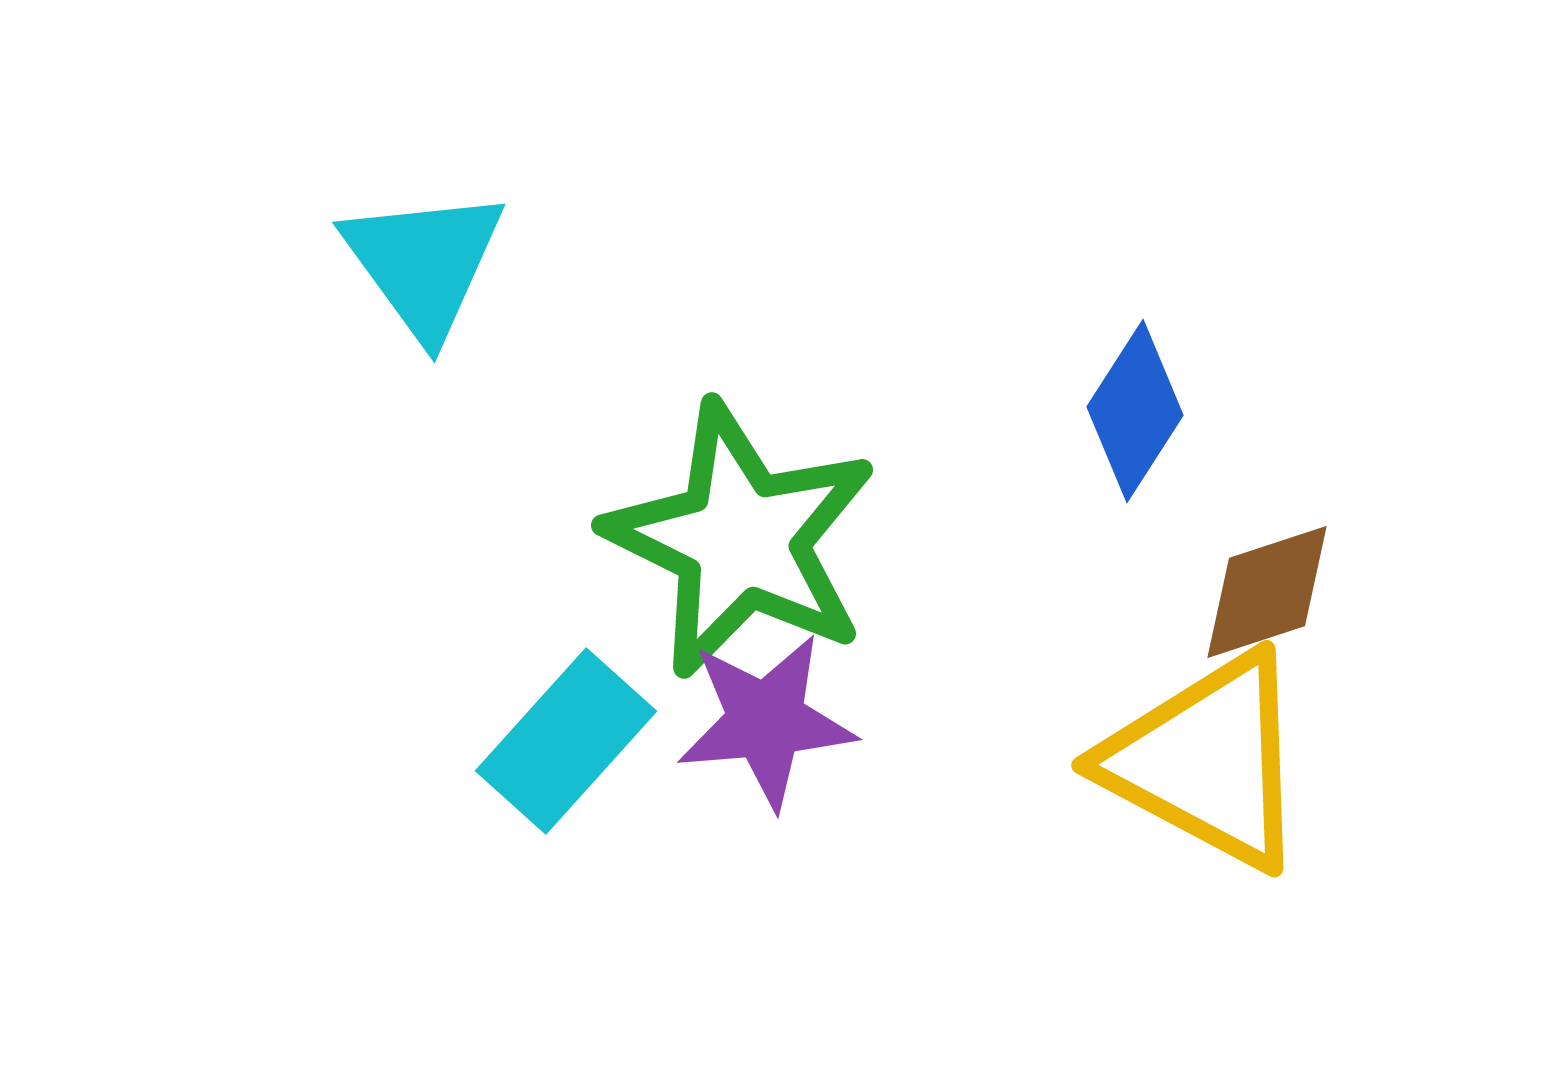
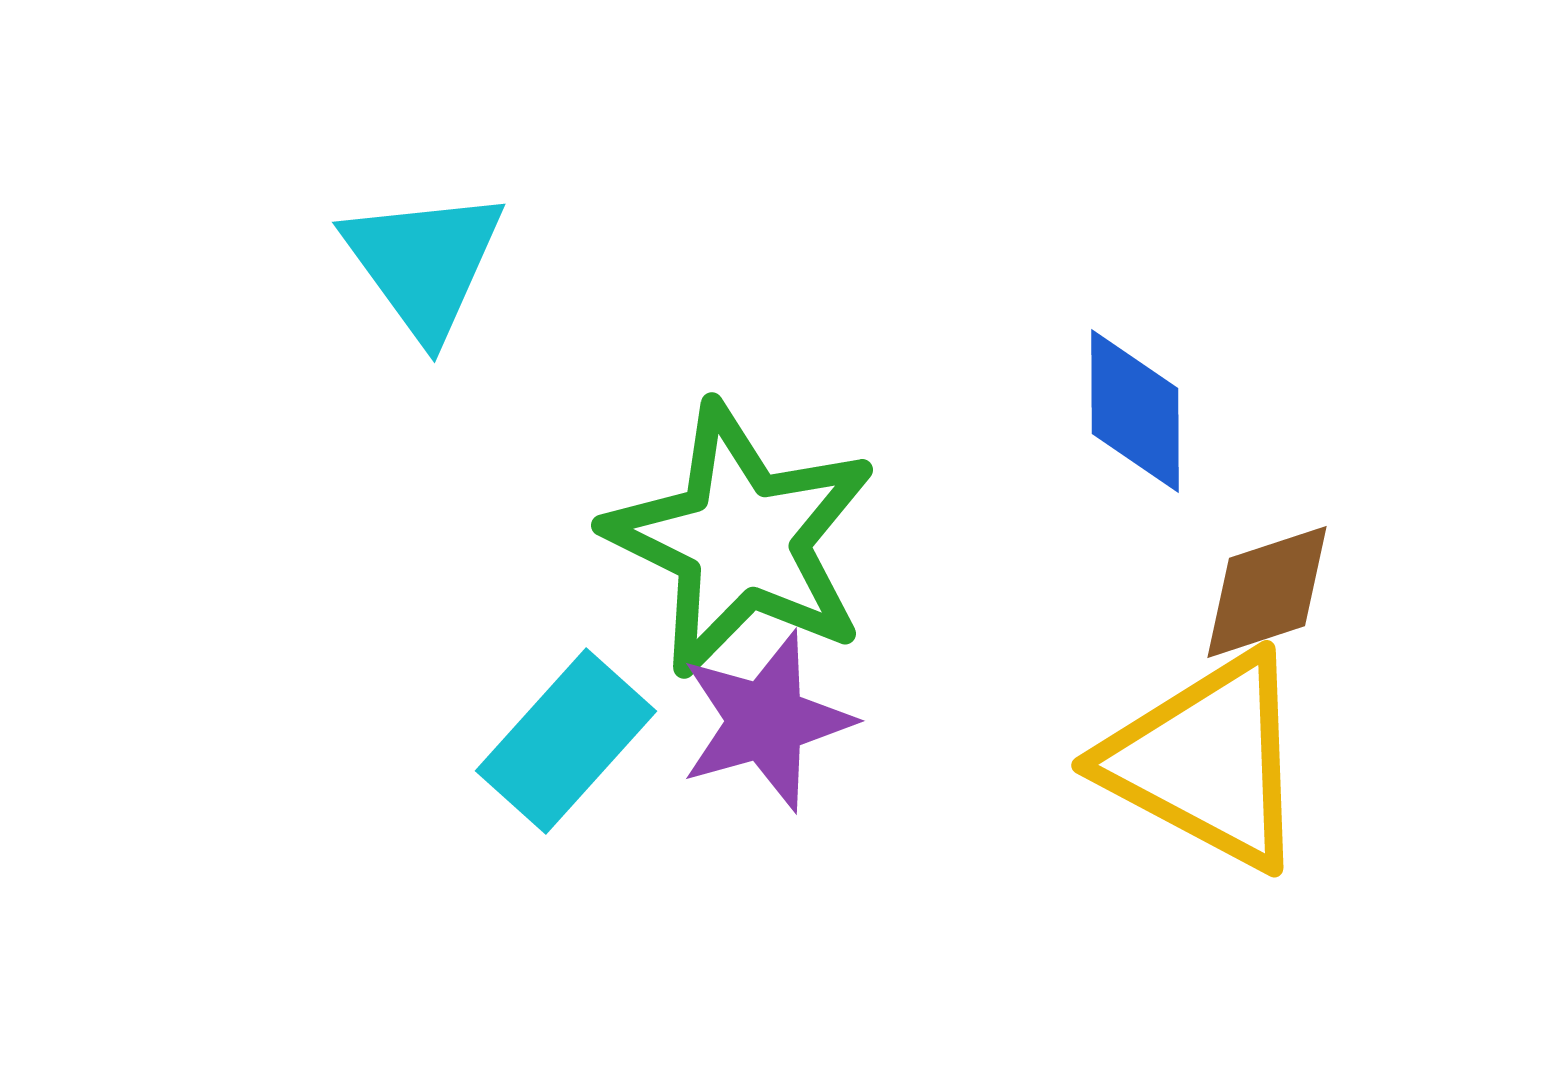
blue diamond: rotated 33 degrees counterclockwise
purple star: rotated 11 degrees counterclockwise
